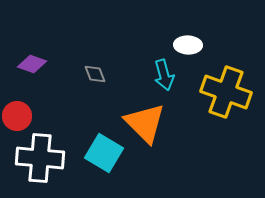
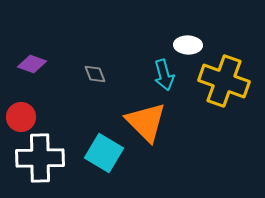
yellow cross: moved 2 px left, 11 px up
red circle: moved 4 px right, 1 px down
orange triangle: moved 1 px right, 1 px up
white cross: rotated 6 degrees counterclockwise
